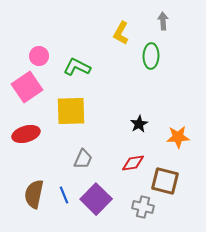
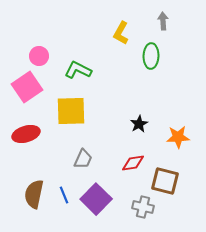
green L-shape: moved 1 px right, 3 px down
